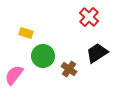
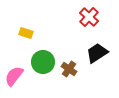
green circle: moved 6 px down
pink semicircle: moved 1 px down
